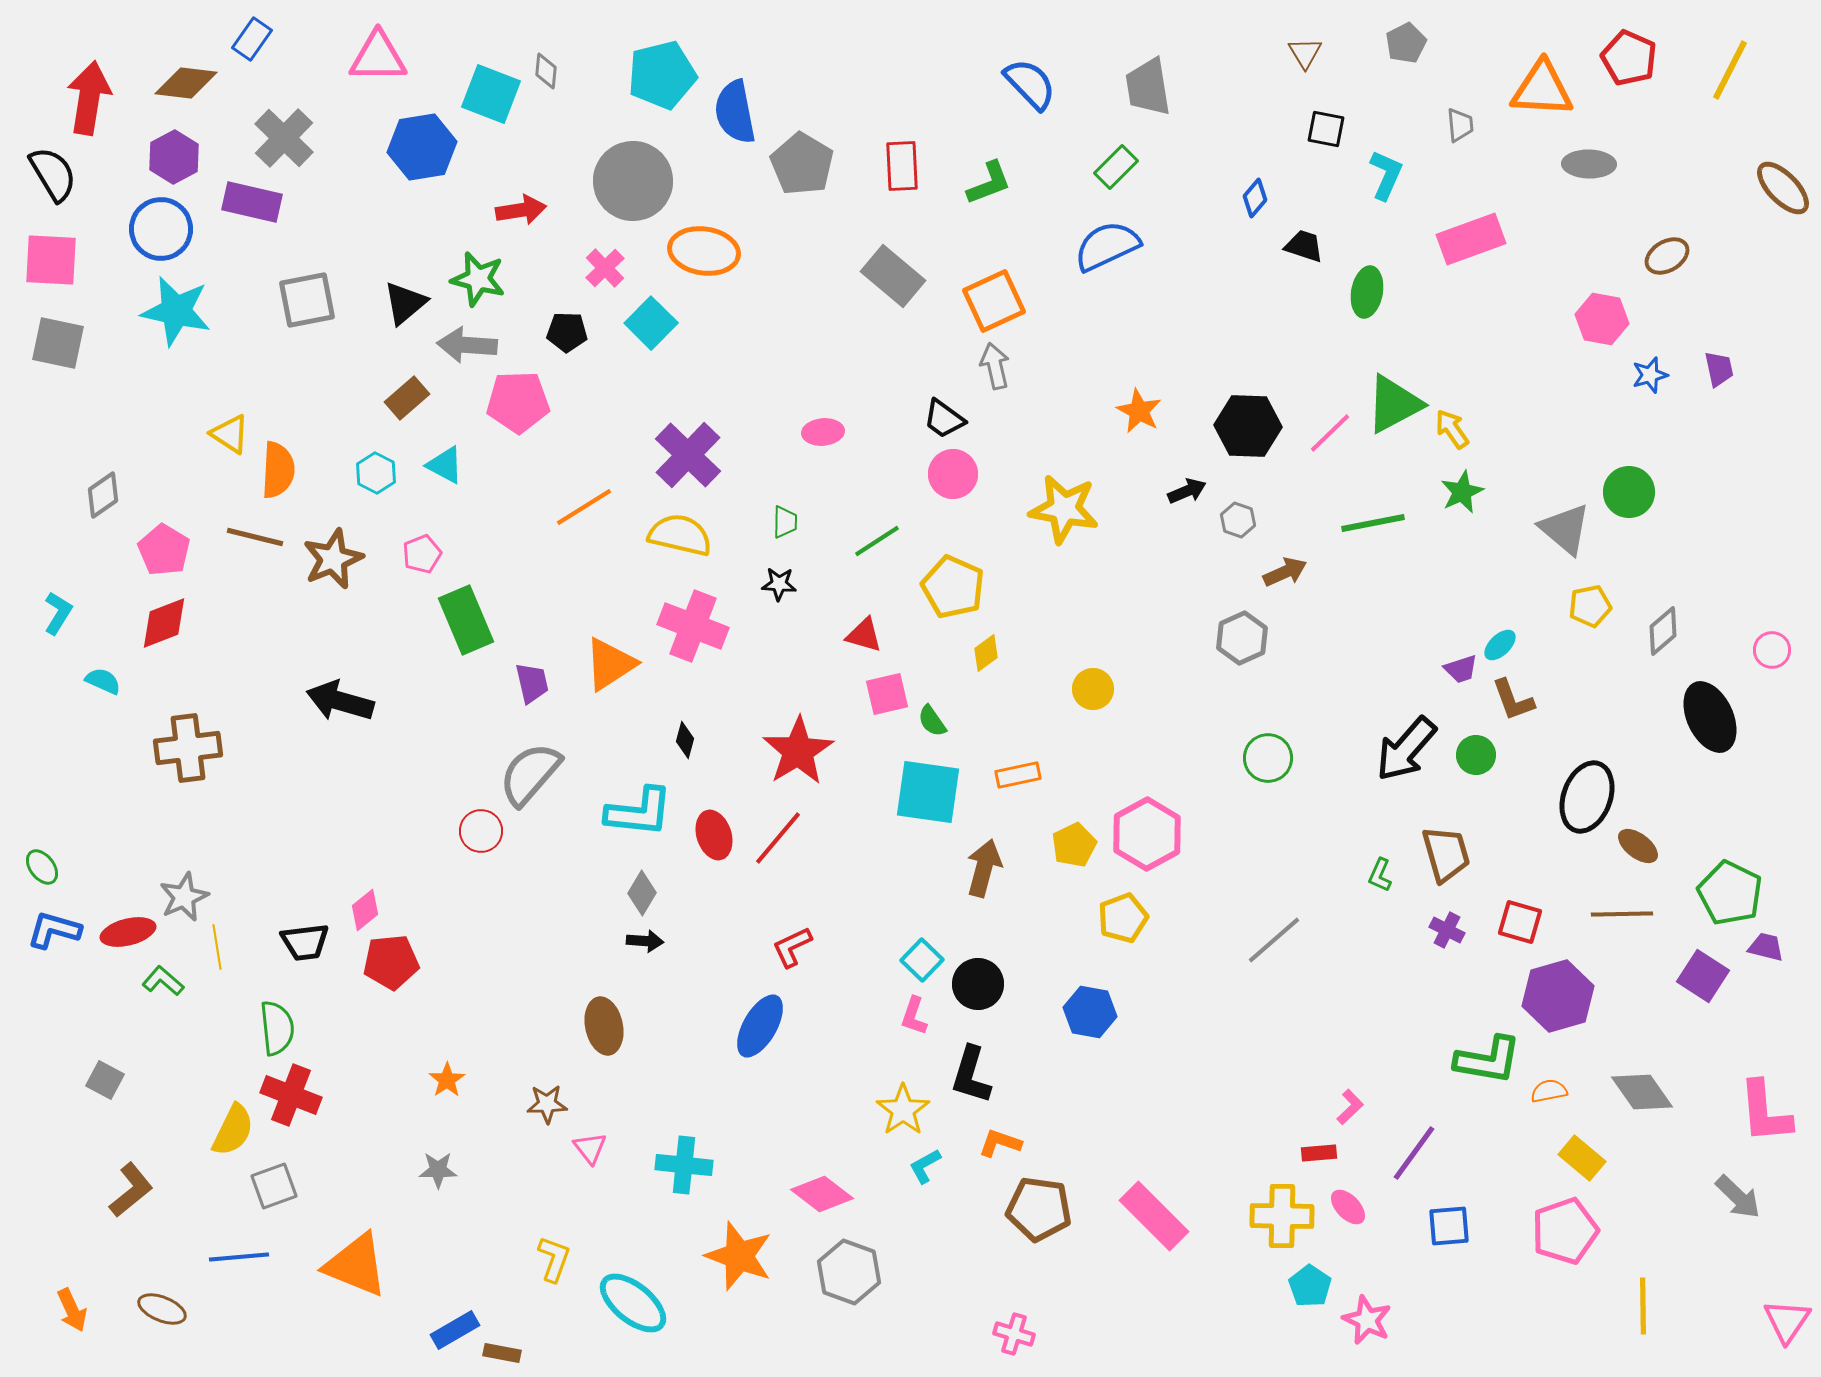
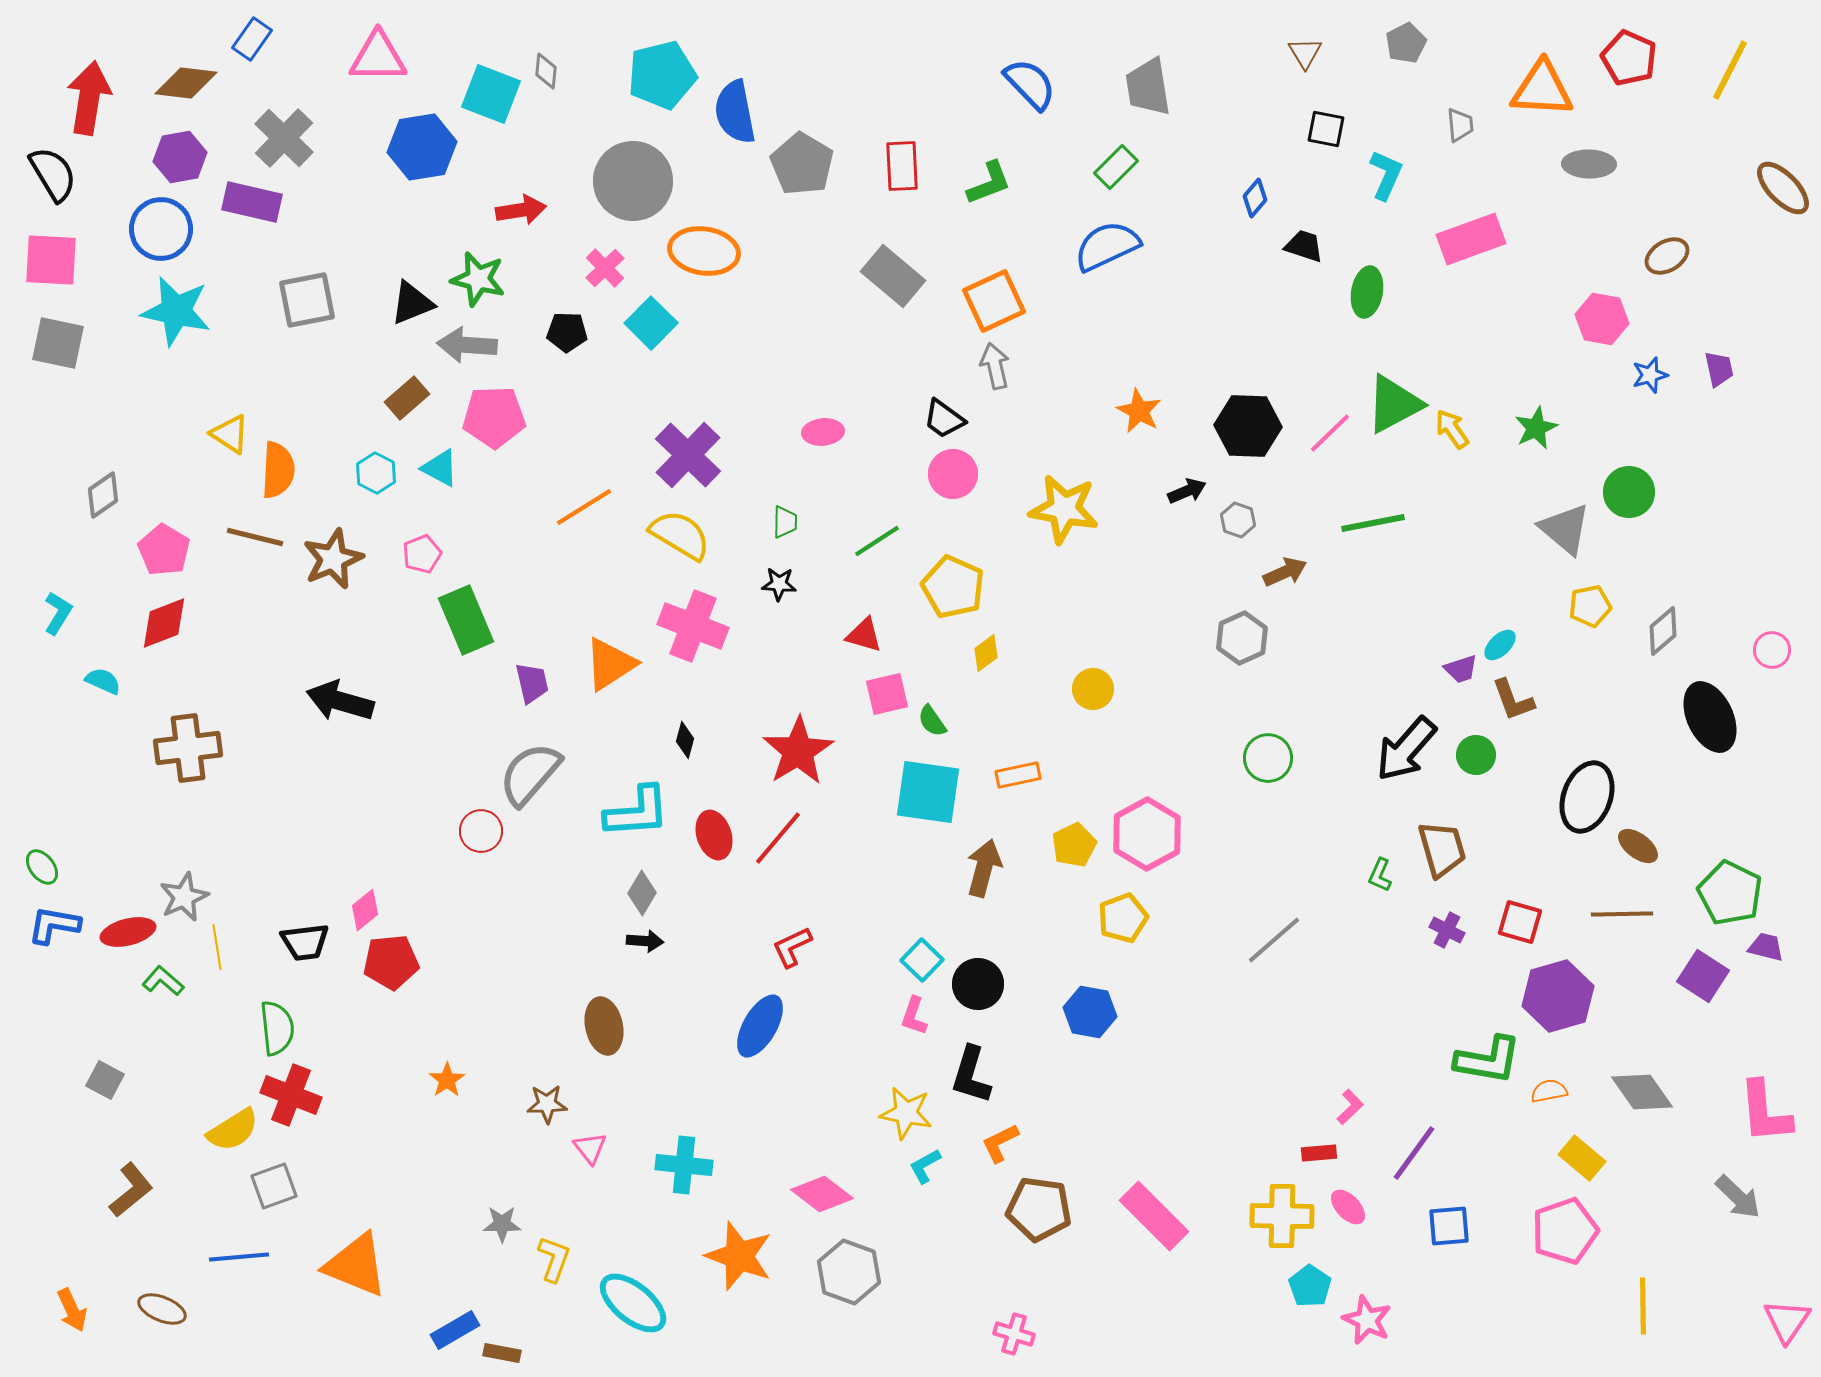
purple hexagon at (174, 157): moved 6 px right; rotated 18 degrees clockwise
black triangle at (405, 303): moved 7 px right; rotated 18 degrees clockwise
pink pentagon at (518, 402): moved 24 px left, 15 px down
cyan triangle at (445, 465): moved 5 px left, 3 px down
green star at (1462, 492): moved 74 px right, 64 px up
yellow semicircle at (680, 535): rotated 18 degrees clockwise
cyan L-shape at (639, 812): moved 2 px left; rotated 10 degrees counterclockwise
brown trapezoid at (1446, 854): moved 4 px left, 5 px up
blue L-shape at (54, 930): moved 5 px up; rotated 6 degrees counterclockwise
yellow star at (903, 1110): moved 3 px right, 3 px down; rotated 26 degrees counterclockwise
yellow semicircle at (233, 1130): rotated 32 degrees clockwise
orange L-shape at (1000, 1143): rotated 45 degrees counterclockwise
gray star at (438, 1170): moved 64 px right, 54 px down
